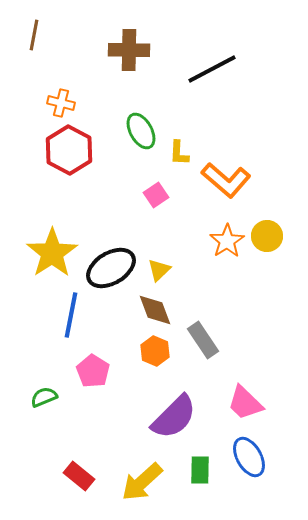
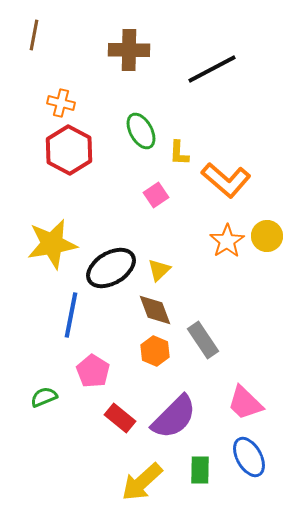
yellow star: moved 9 px up; rotated 24 degrees clockwise
red rectangle: moved 41 px right, 58 px up
